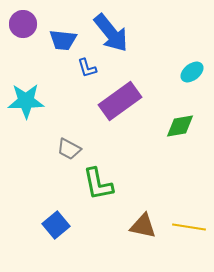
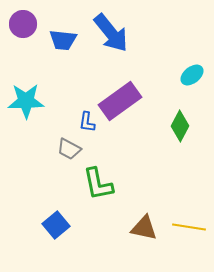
blue L-shape: moved 54 px down; rotated 25 degrees clockwise
cyan ellipse: moved 3 px down
green diamond: rotated 52 degrees counterclockwise
brown triangle: moved 1 px right, 2 px down
